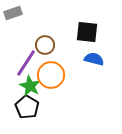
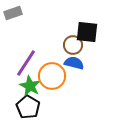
brown circle: moved 28 px right
blue semicircle: moved 20 px left, 4 px down
orange circle: moved 1 px right, 1 px down
black pentagon: moved 1 px right
